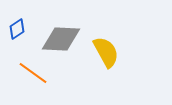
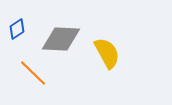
yellow semicircle: moved 1 px right, 1 px down
orange line: rotated 8 degrees clockwise
